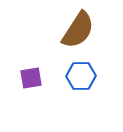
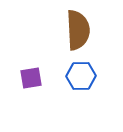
brown semicircle: rotated 36 degrees counterclockwise
